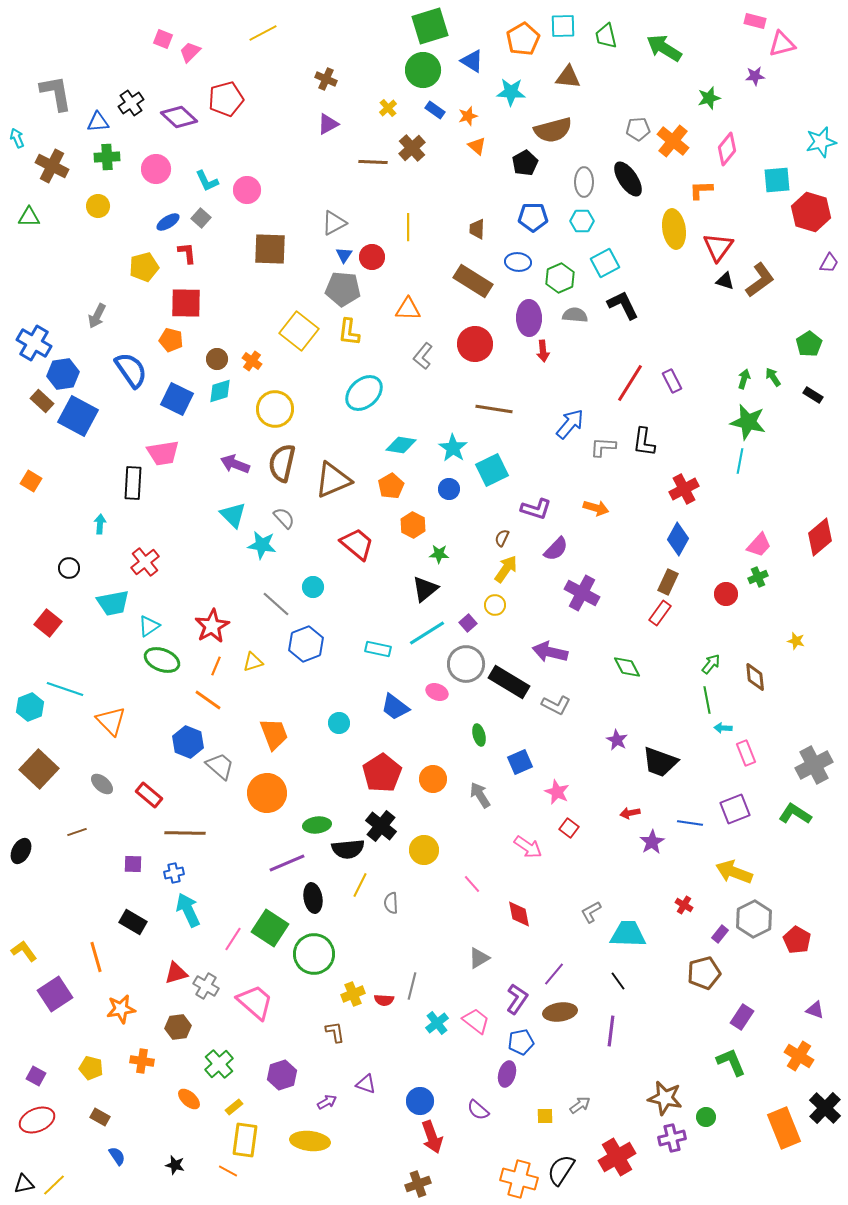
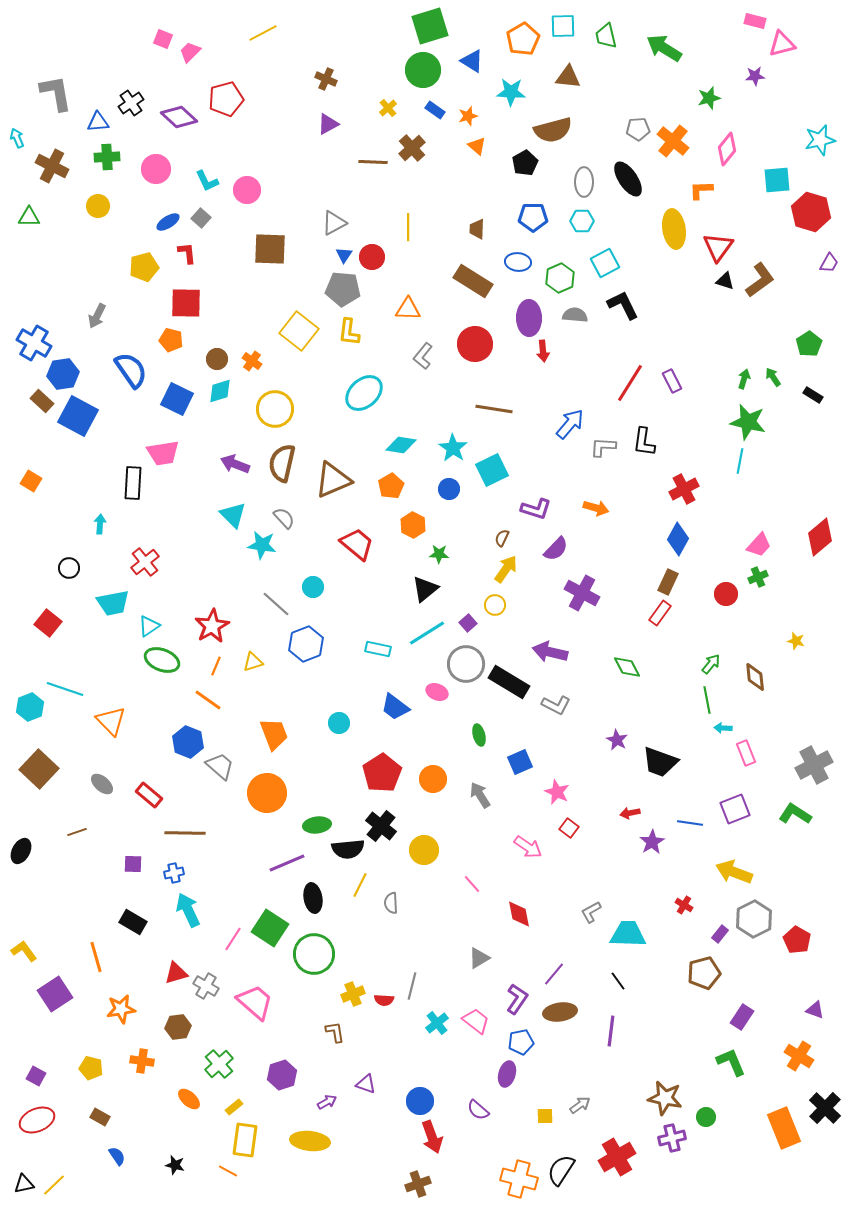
cyan star at (821, 142): moved 1 px left, 2 px up
